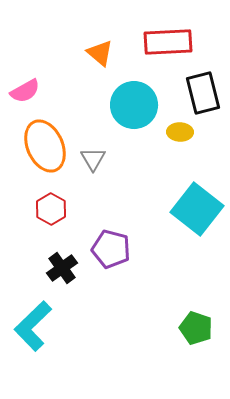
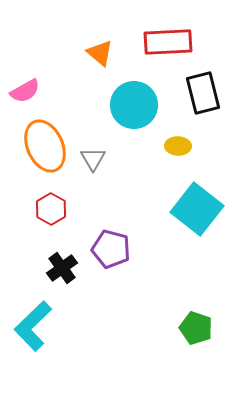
yellow ellipse: moved 2 px left, 14 px down
